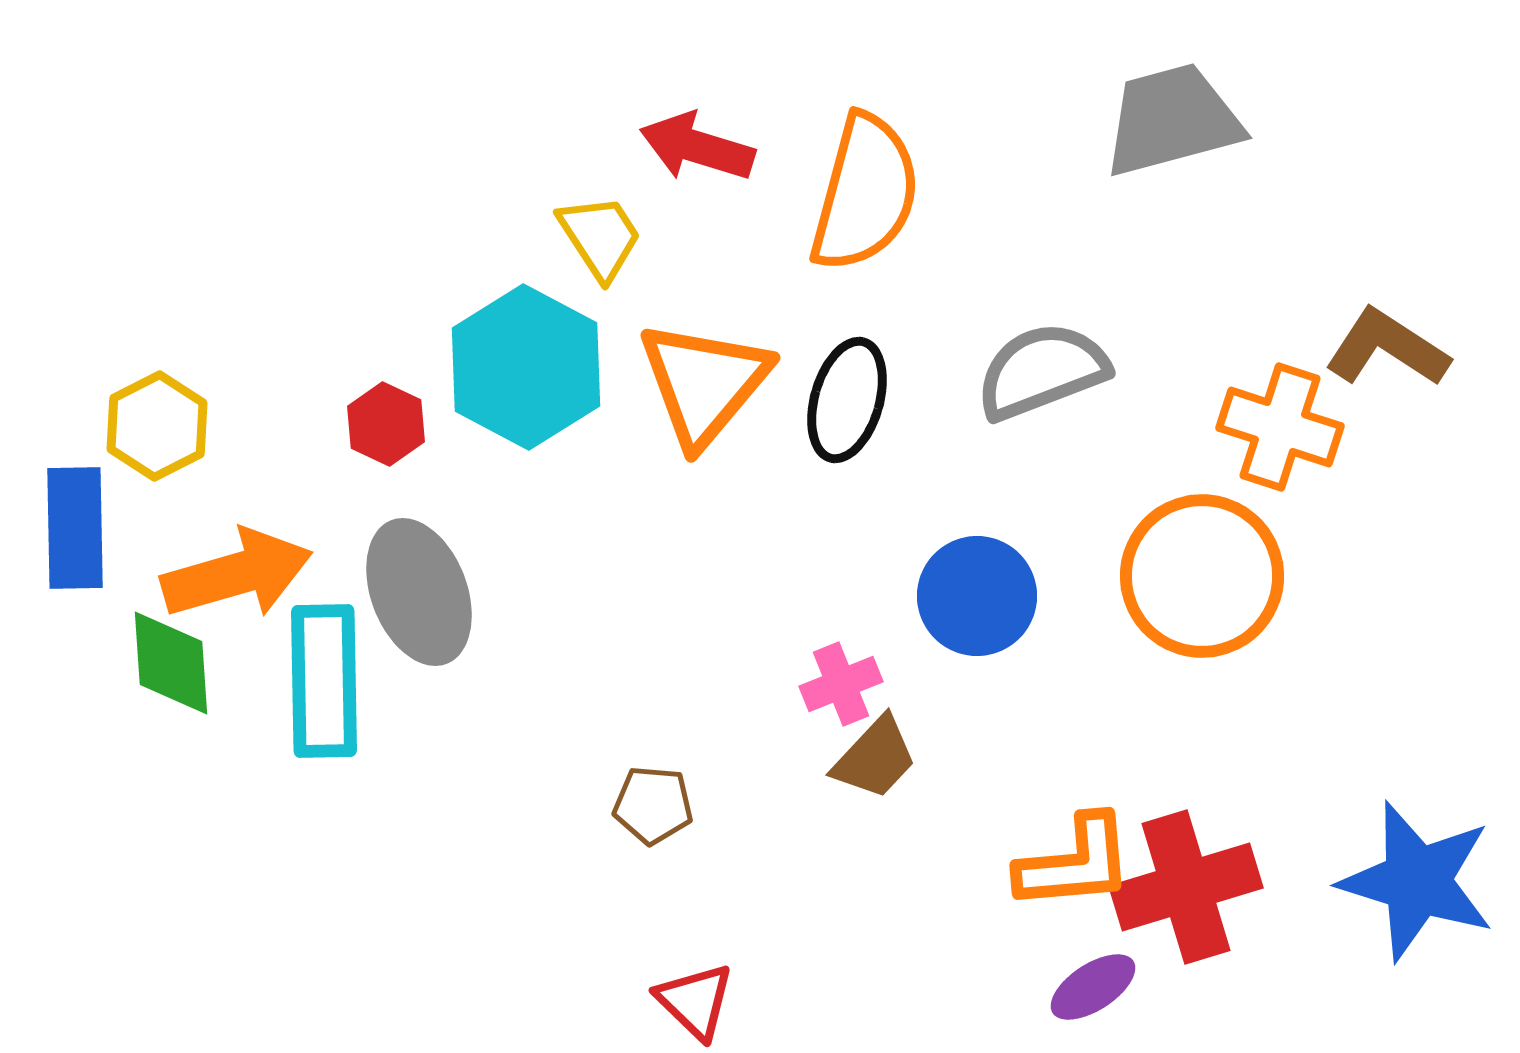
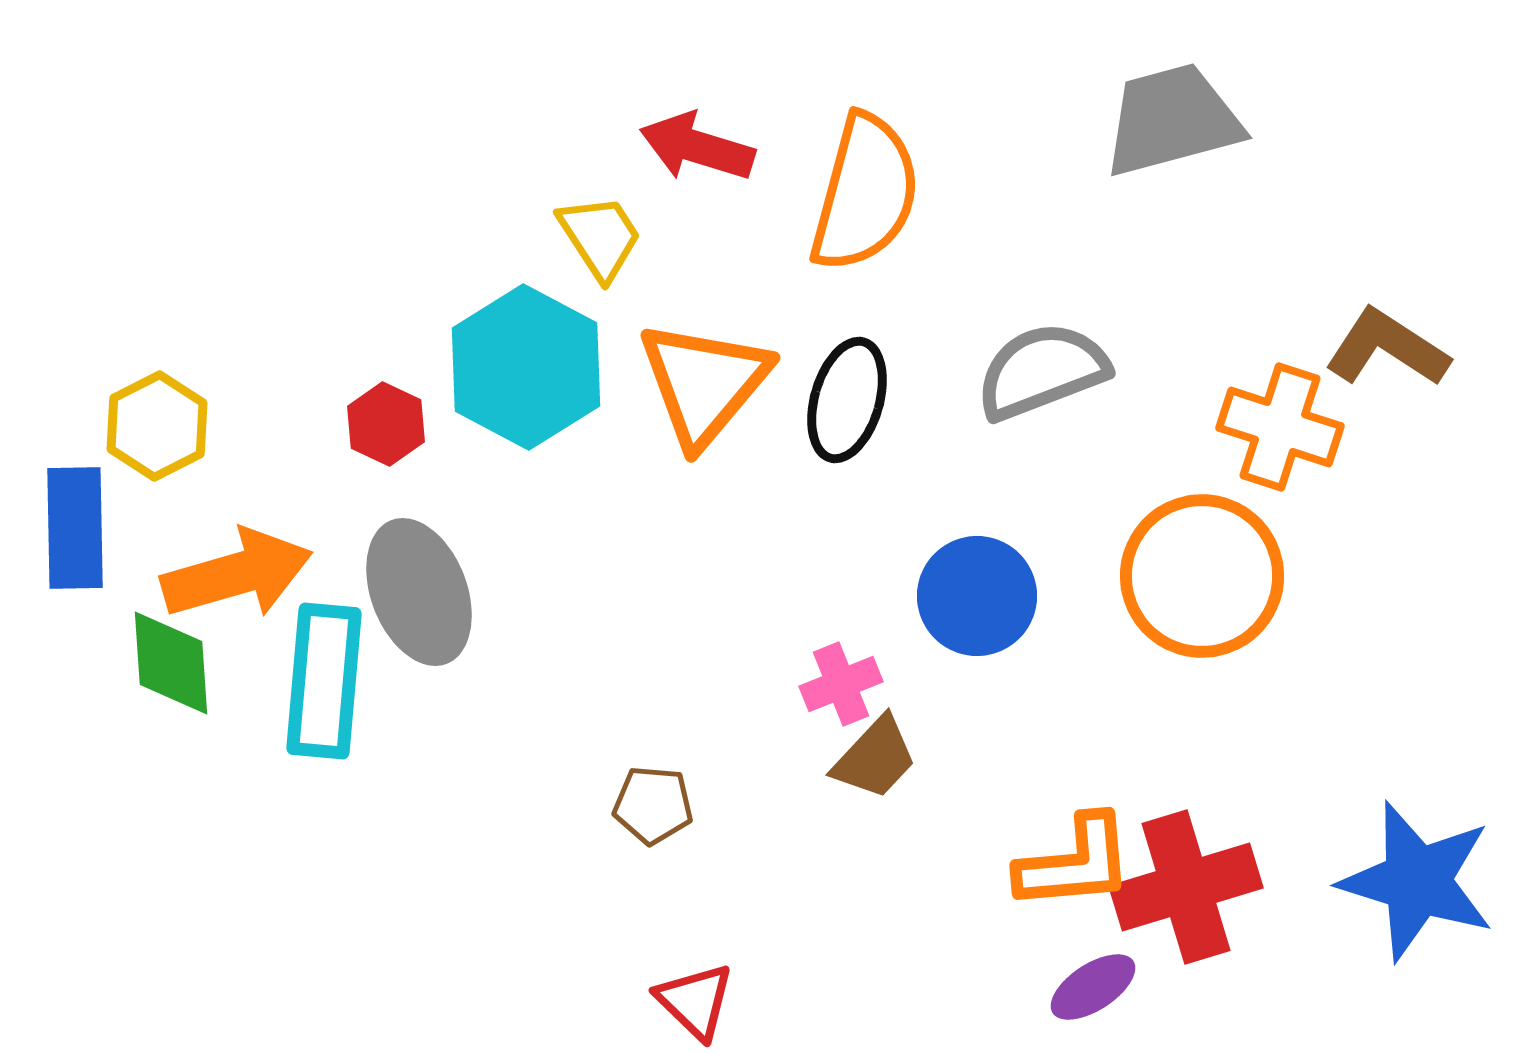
cyan rectangle: rotated 6 degrees clockwise
